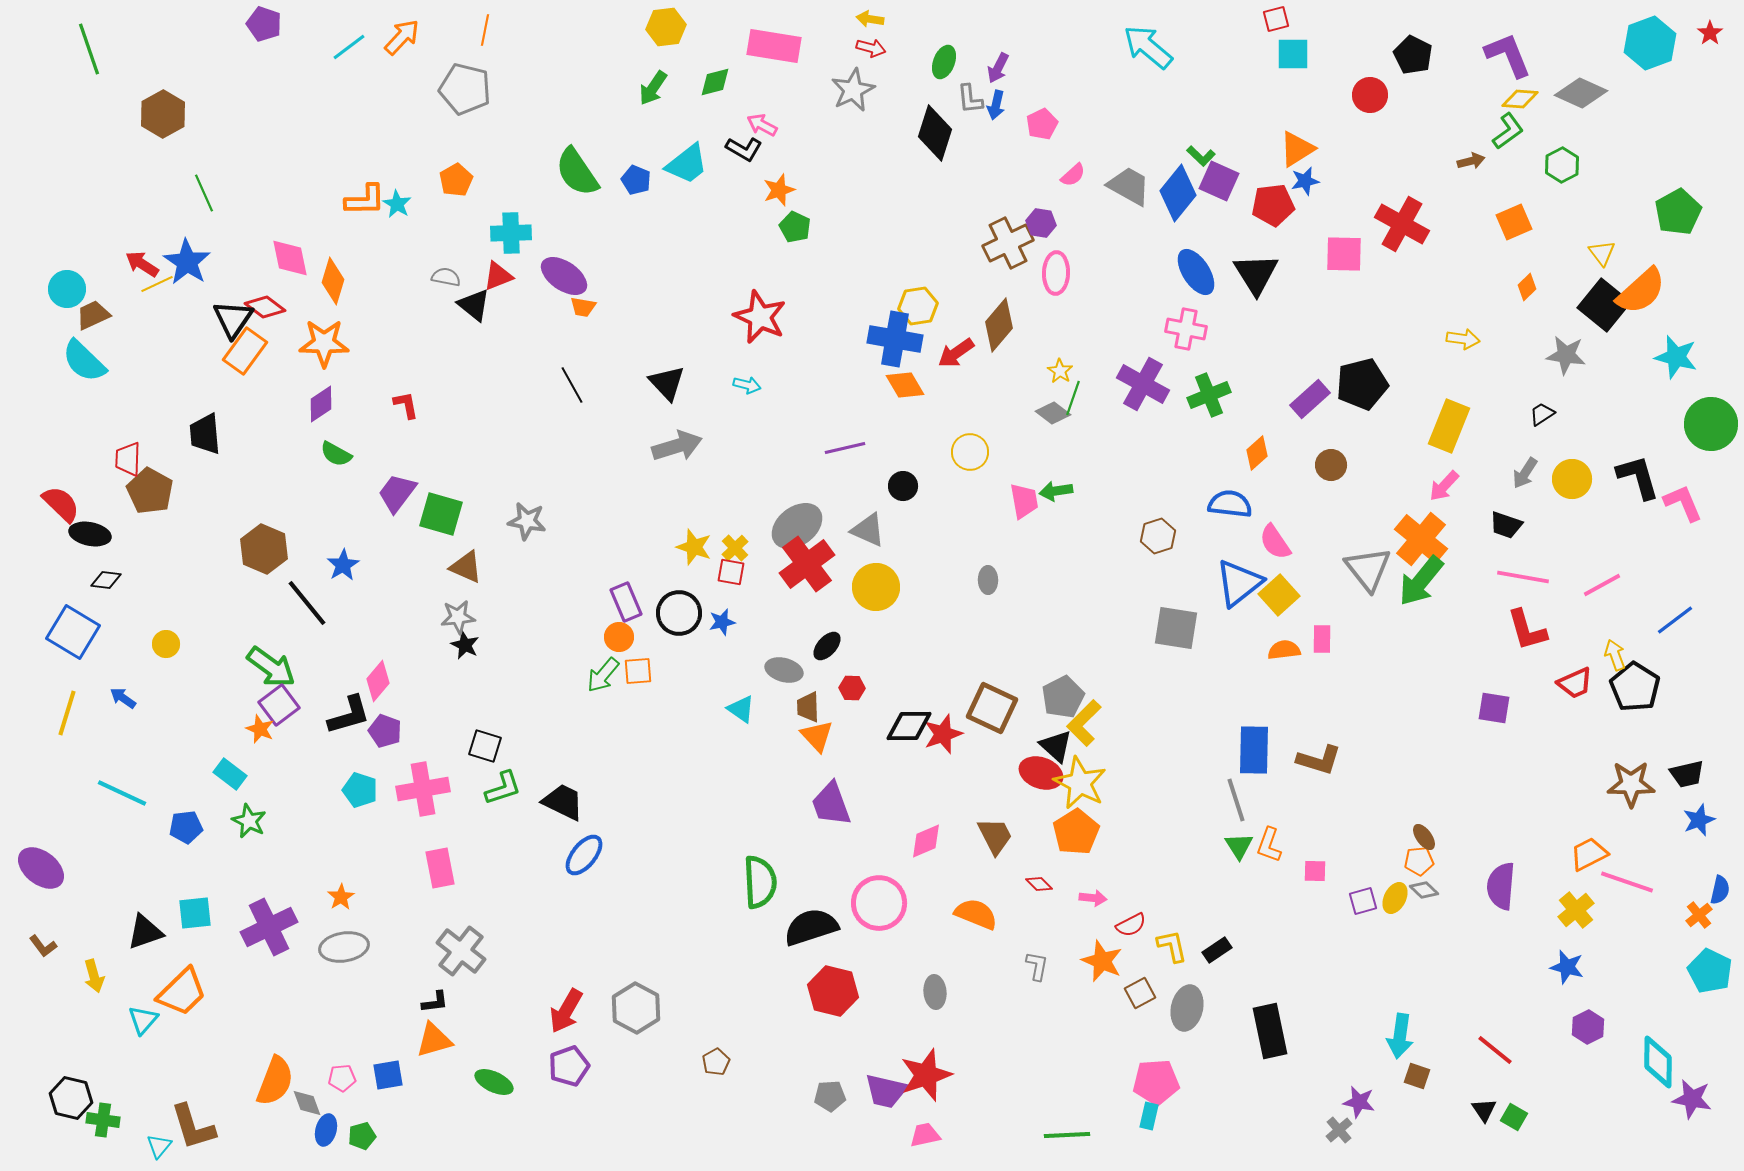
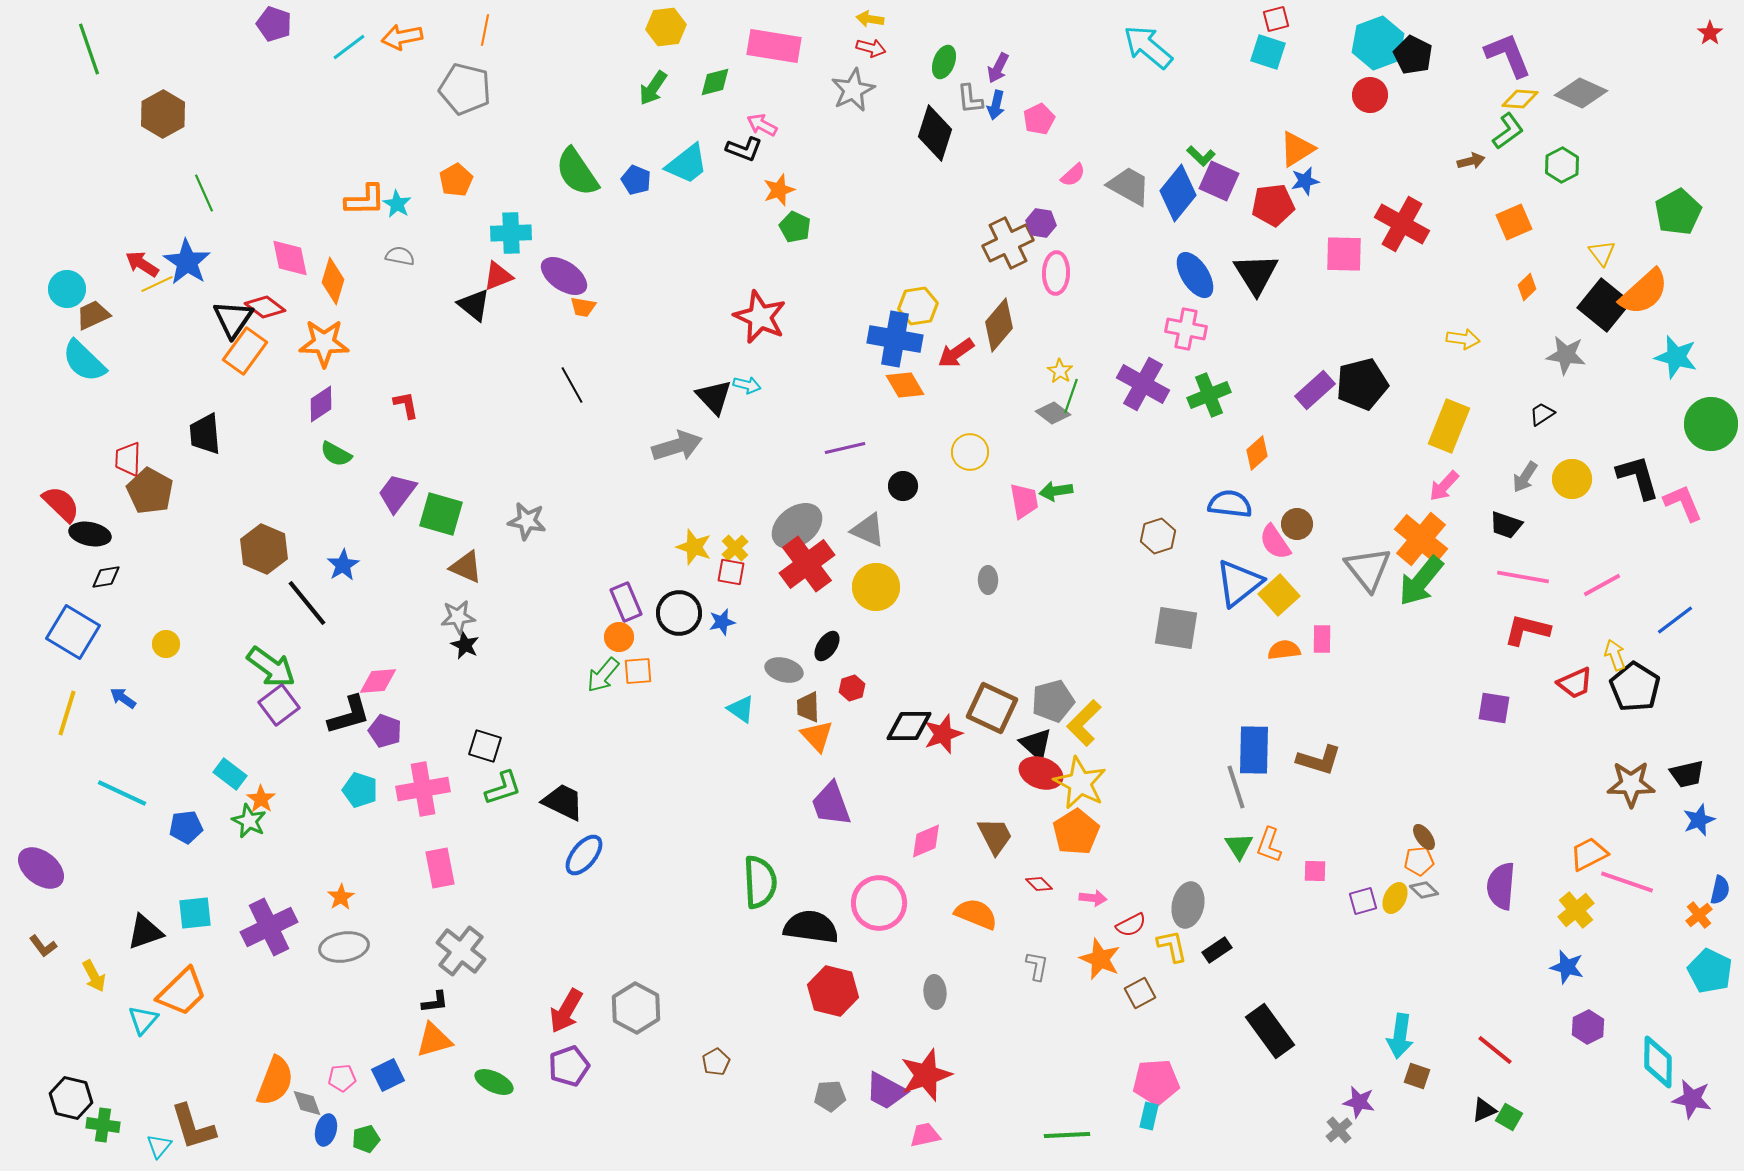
purple pentagon at (264, 24): moved 10 px right
orange arrow at (402, 37): rotated 144 degrees counterclockwise
cyan hexagon at (1650, 43): moved 272 px left
cyan square at (1293, 54): moved 25 px left, 2 px up; rotated 18 degrees clockwise
pink pentagon at (1042, 124): moved 3 px left, 5 px up
black L-shape at (744, 149): rotated 9 degrees counterclockwise
blue ellipse at (1196, 272): moved 1 px left, 3 px down
gray semicircle at (446, 277): moved 46 px left, 21 px up
orange semicircle at (1641, 291): moved 3 px right, 1 px down
black triangle at (667, 383): moved 47 px right, 14 px down
green line at (1073, 398): moved 2 px left, 2 px up
purple rectangle at (1310, 399): moved 5 px right, 9 px up
brown circle at (1331, 465): moved 34 px left, 59 px down
gray arrow at (1525, 473): moved 4 px down
black diamond at (106, 580): moved 3 px up; rotated 16 degrees counterclockwise
red L-shape at (1527, 630): rotated 120 degrees clockwise
black ellipse at (827, 646): rotated 8 degrees counterclockwise
pink diamond at (378, 681): rotated 45 degrees clockwise
red hexagon at (852, 688): rotated 20 degrees counterclockwise
gray pentagon at (1063, 697): moved 10 px left, 4 px down; rotated 12 degrees clockwise
orange star at (260, 729): moved 1 px right, 70 px down; rotated 12 degrees clockwise
black triangle at (1056, 746): moved 20 px left, 2 px up
gray line at (1236, 800): moved 13 px up
black semicircle at (811, 927): rotated 26 degrees clockwise
orange star at (1102, 961): moved 2 px left, 2 px up
yellow arrow at (94, 976): rotated 12 degrees counterclockwise
gray ellipse at (1187, 1008): moved 1 px right, 103 px up
black rectangle at (1270, 1031): rotated 24 degrees counterclockwise
blue square at (388, 1075): rotated 16 degrees counterclockwise
purple trapezoid at (886, 1091): rotated 15 degrees clockwise
black triangle at (1484, 1110): rotated 40 degrees clockwise
green square at (1514, 1117): moved 5 px left
green cross at (103, 1120): moved 5 px down
green pentagon at (362, 1136): moved 4 px right, 3 px down
